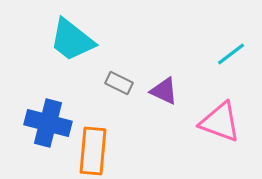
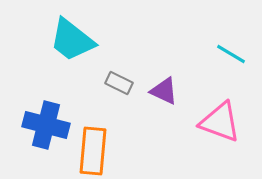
cyan line: rotated 68 degrees clockwise
blue cross: moved 2 px left, 2 px down
